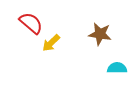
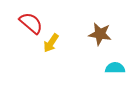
yellow arrow: rotated 12 degrees counterclockwise
cyan semicircle: moved 2 px left
